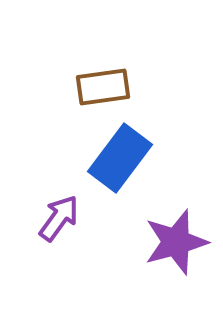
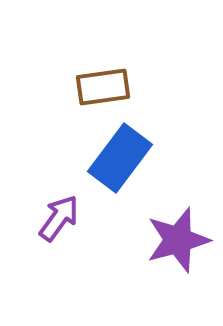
purple star: moved 2 px right, 2 px up
